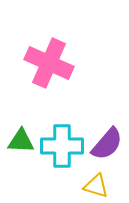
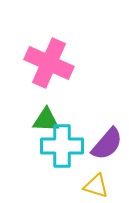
green triangle: moved 25 px right, 21 px up
